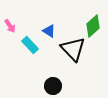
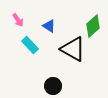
pink arrow: moved 8 px right, 6 px up
blue triangle: moved 5 px up
black triangle: rotated 16 degrees counterclockwise
